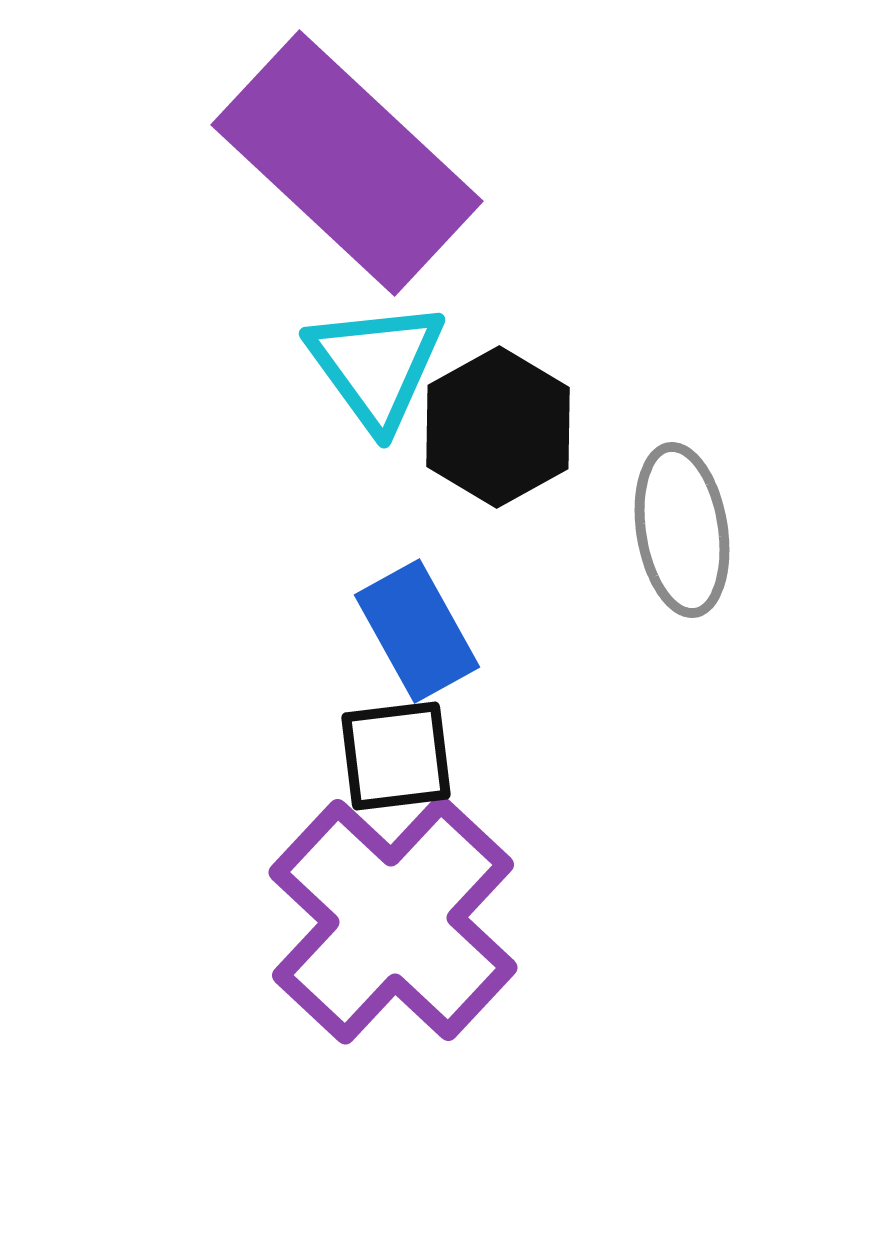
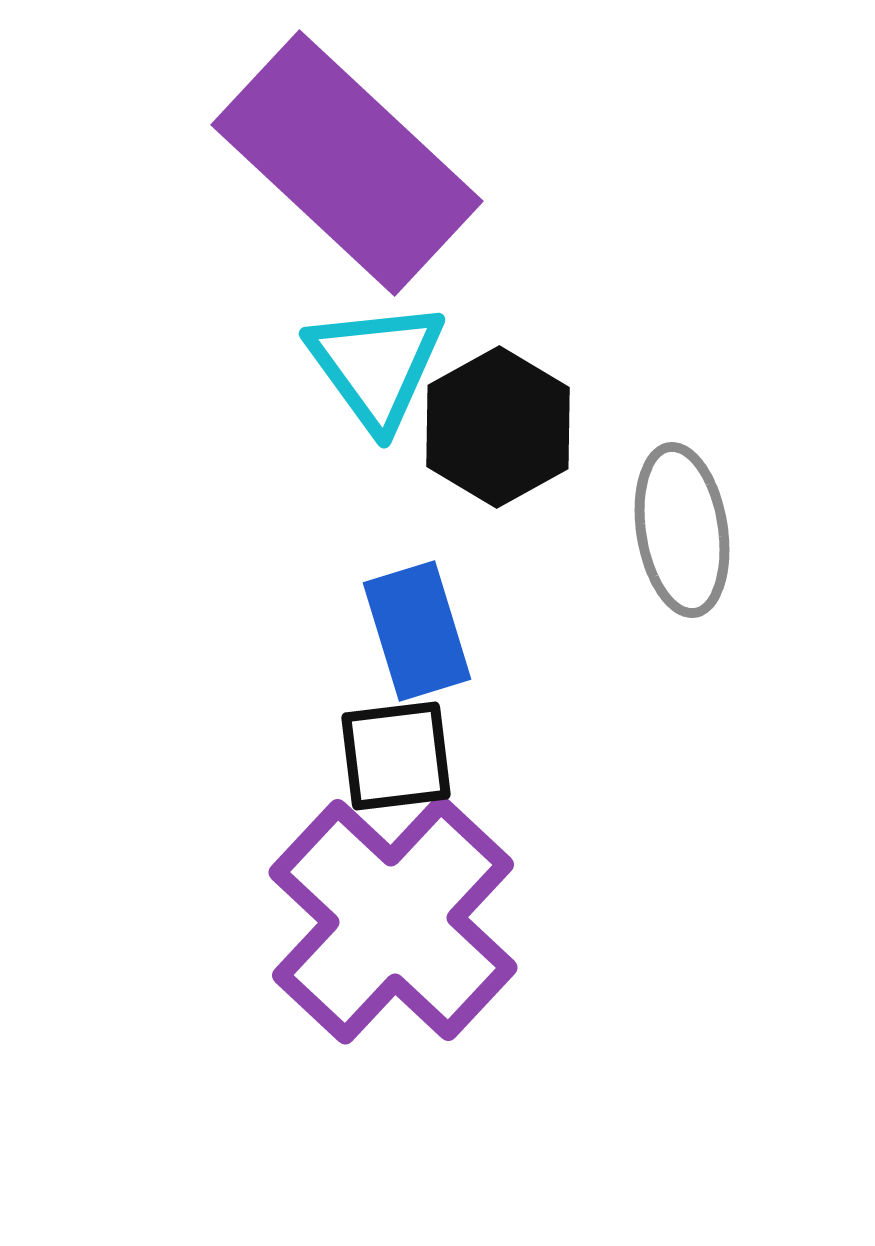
blue rectangle: rotated 12 degrees clockwise
